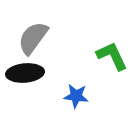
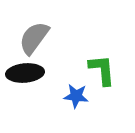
gray semicircle: moved 1 px right
green L-shape: moved 10 px left, 14 px down; rotated 20 degrees clockwise
